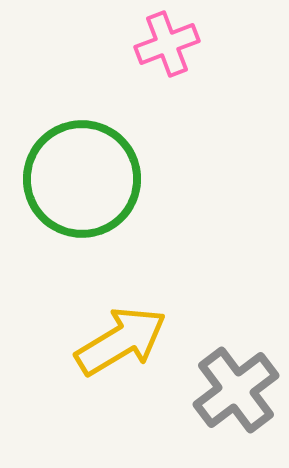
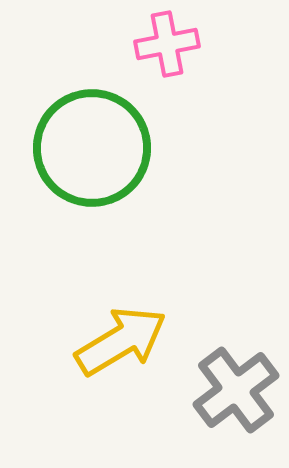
pink cross: rotated 10 degrees clockwise
green circle: moved 10 px right, 31 px up
